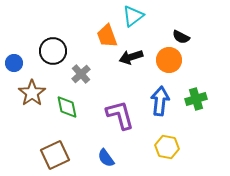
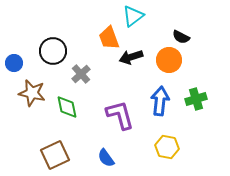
orange trapezoid: moved 2 px right, 2 px down
brown star: rotated 24 degrees counterclockwise
